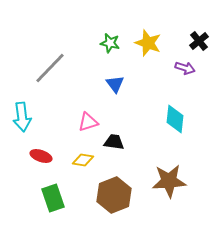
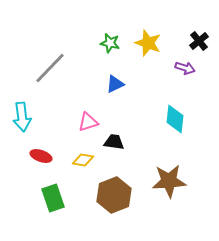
blue triangle: rotated 42 degrees clockwise
